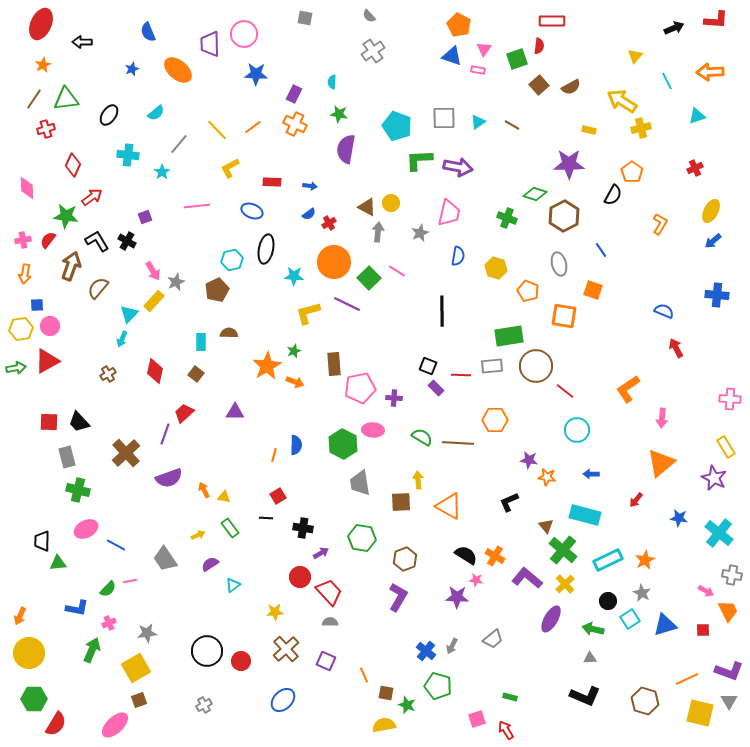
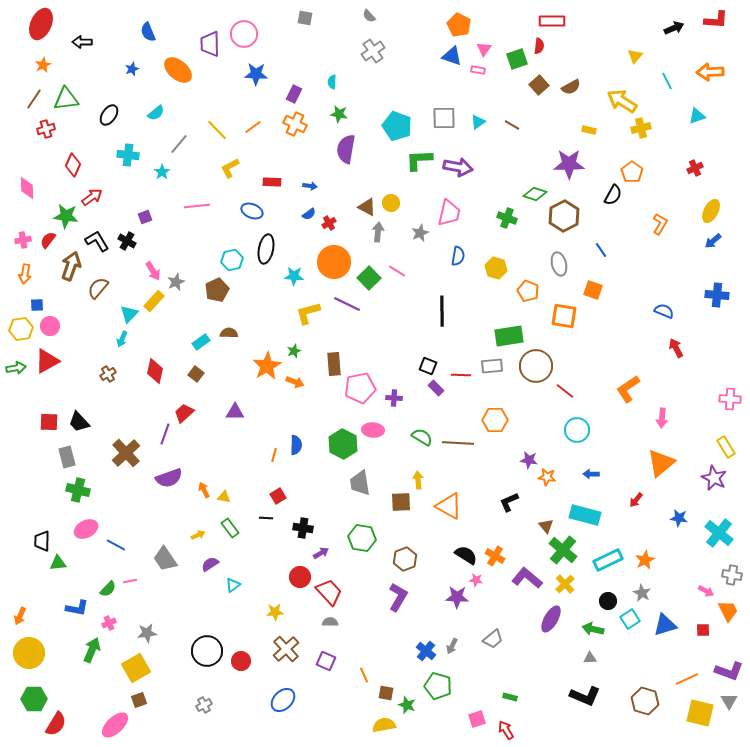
cyan rectangle at (201, 342): rotated 54 degrees clockwise
